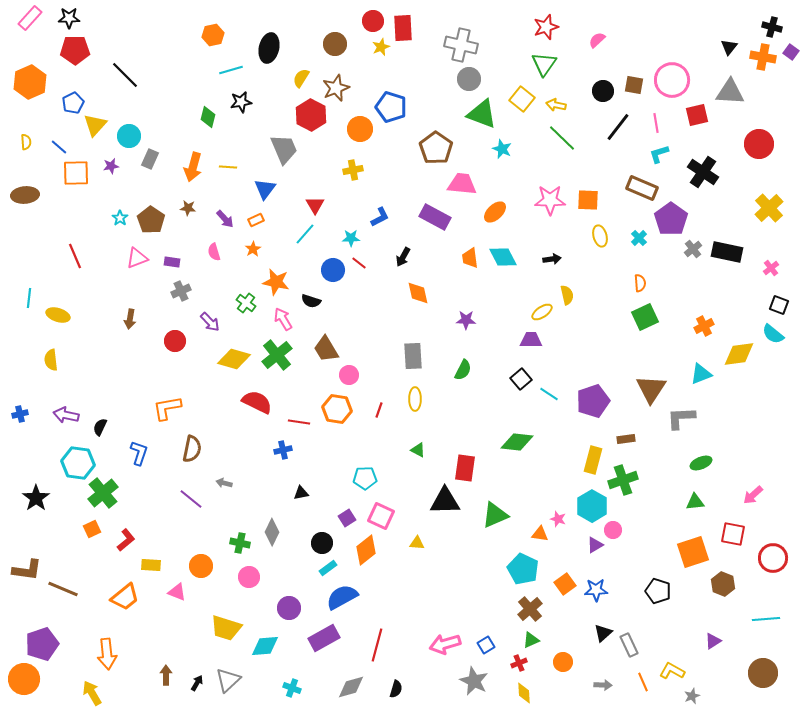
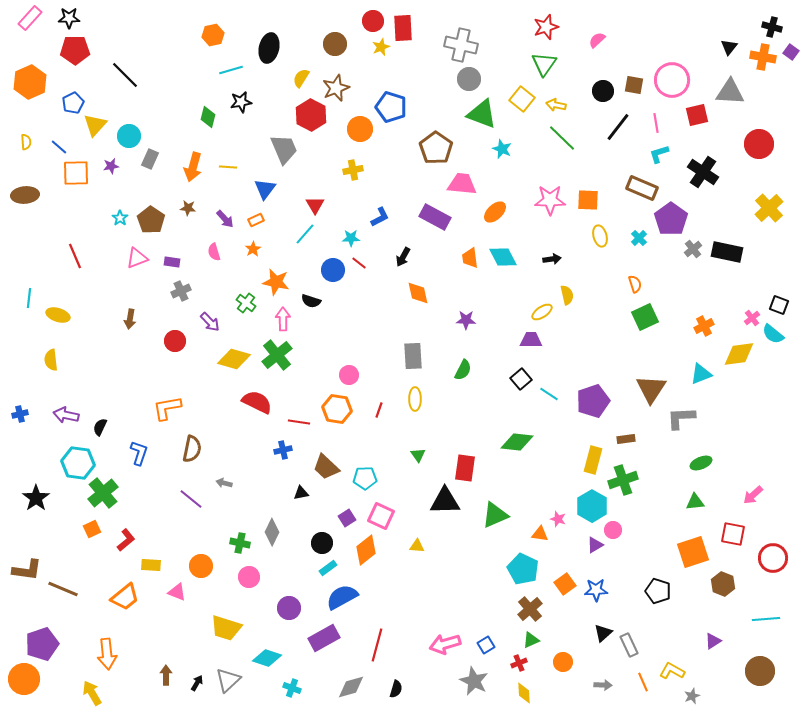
pink cross at (771, 268): moved 19 px left, 50 px down
orange semicircle at (640, 283): moved 5 px left, 1 px down; rotated 12 degrees counterclockwise
pink arrow at (283, 319): rotated 30 degrees clockwise
brown trapezoid at (326, 349): moved 118 px down; rotated 16 degrees counterclockwise
green triangle at (418, 450): moved 5 px down; rotated 28 degrees clockwise
yellow triangle at (417, 543): moved 3 px down
cyan diamond at (265, 646): moved 2 px right, 12 px down; rotated 24 degrees clockwise
brown circle at (763, 673): moved 3 px left, 2 px up
